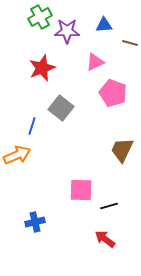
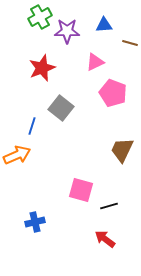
pink square: rotated 15 degrees clockwise
